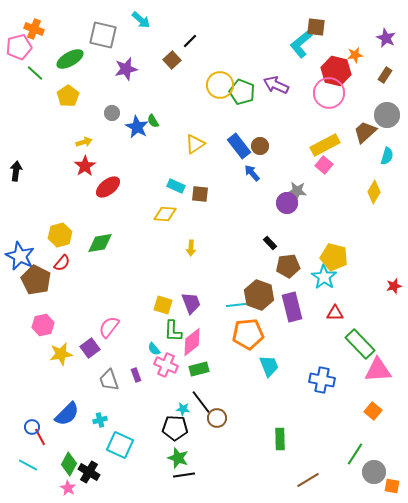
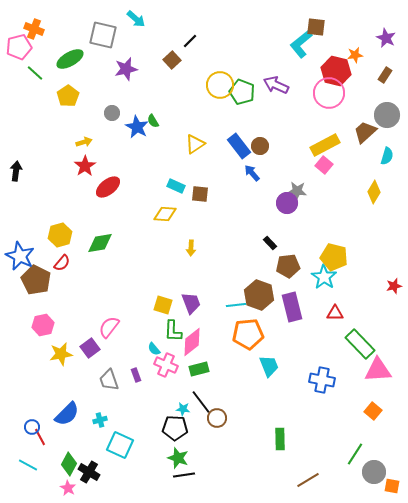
cyan arrow at (141, 20): moved 5 px left, 1 px up
